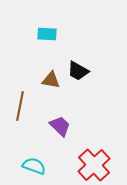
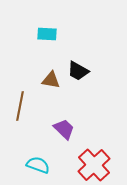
purple trapezoid: moved 4 px right, 3 px down
cyan semicircle: moved 4 px right, 1 px up
